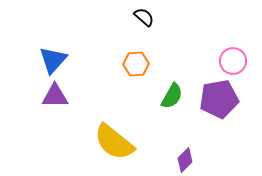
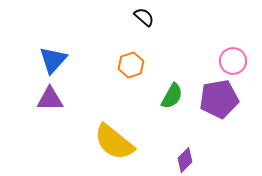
orange hexagon: moved 5 px left, 1 px down; rotated 15 degrees counterclockwise
purple triangle: moved 5 px left, 3 px down
